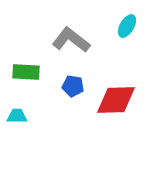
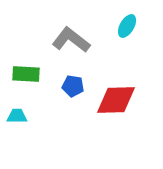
green rectangle: moved 2 px down
